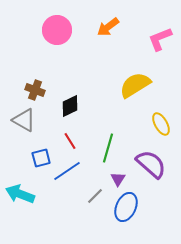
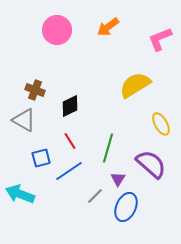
blue line: moved 2 px right
